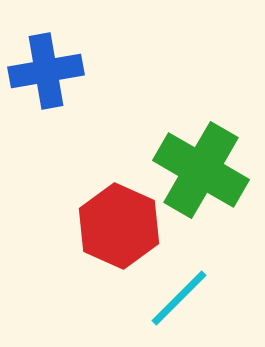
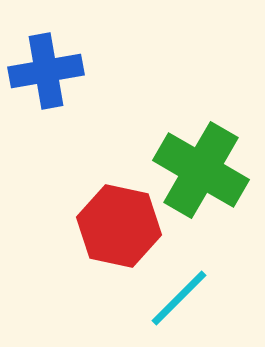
red hexagon: rotated 12 degrees counterclockwise
